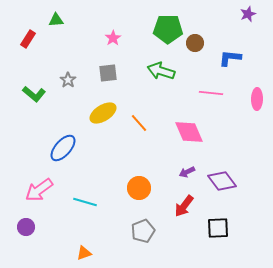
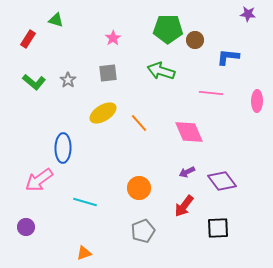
purple star: rotated 28 degrees clockwise
green triangle: rotated 21 degrees clockwise
brown circle: moved 3 px up
blue L-shape: moved 2 px left, 1 px up
green L-shape: moved 12 px up
pink ellipse: moved 2 px down
blue ellipse: rotated 40 degrees counterclockwise
pink arrow: moved 10 px up
